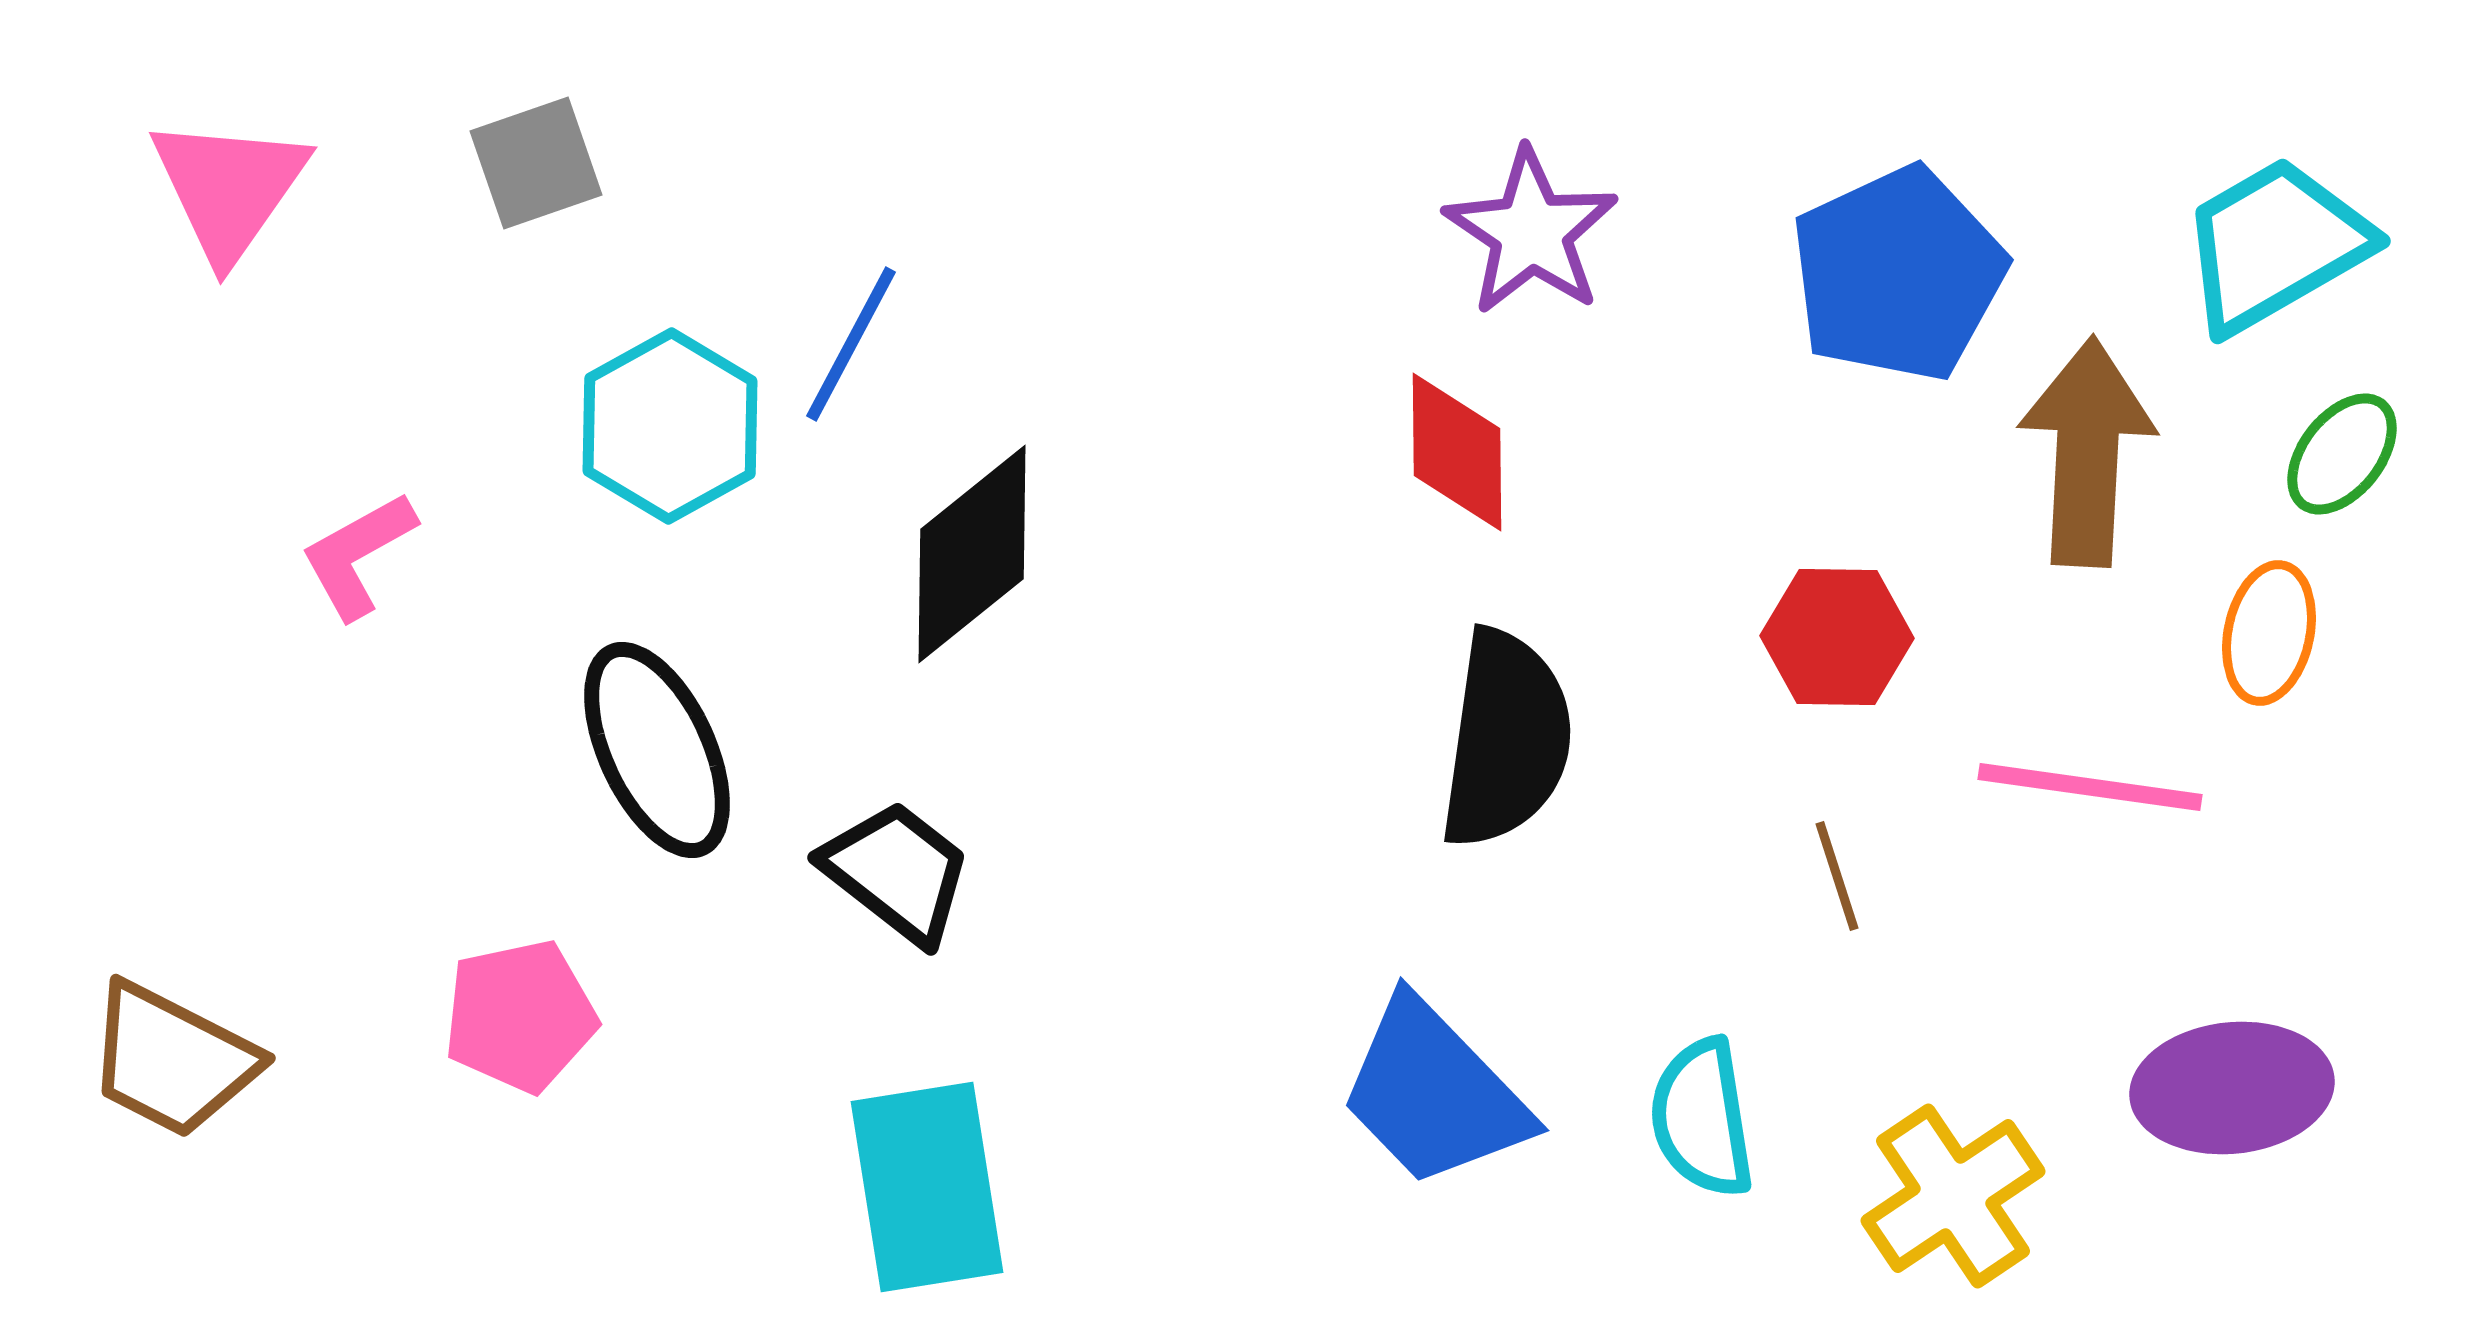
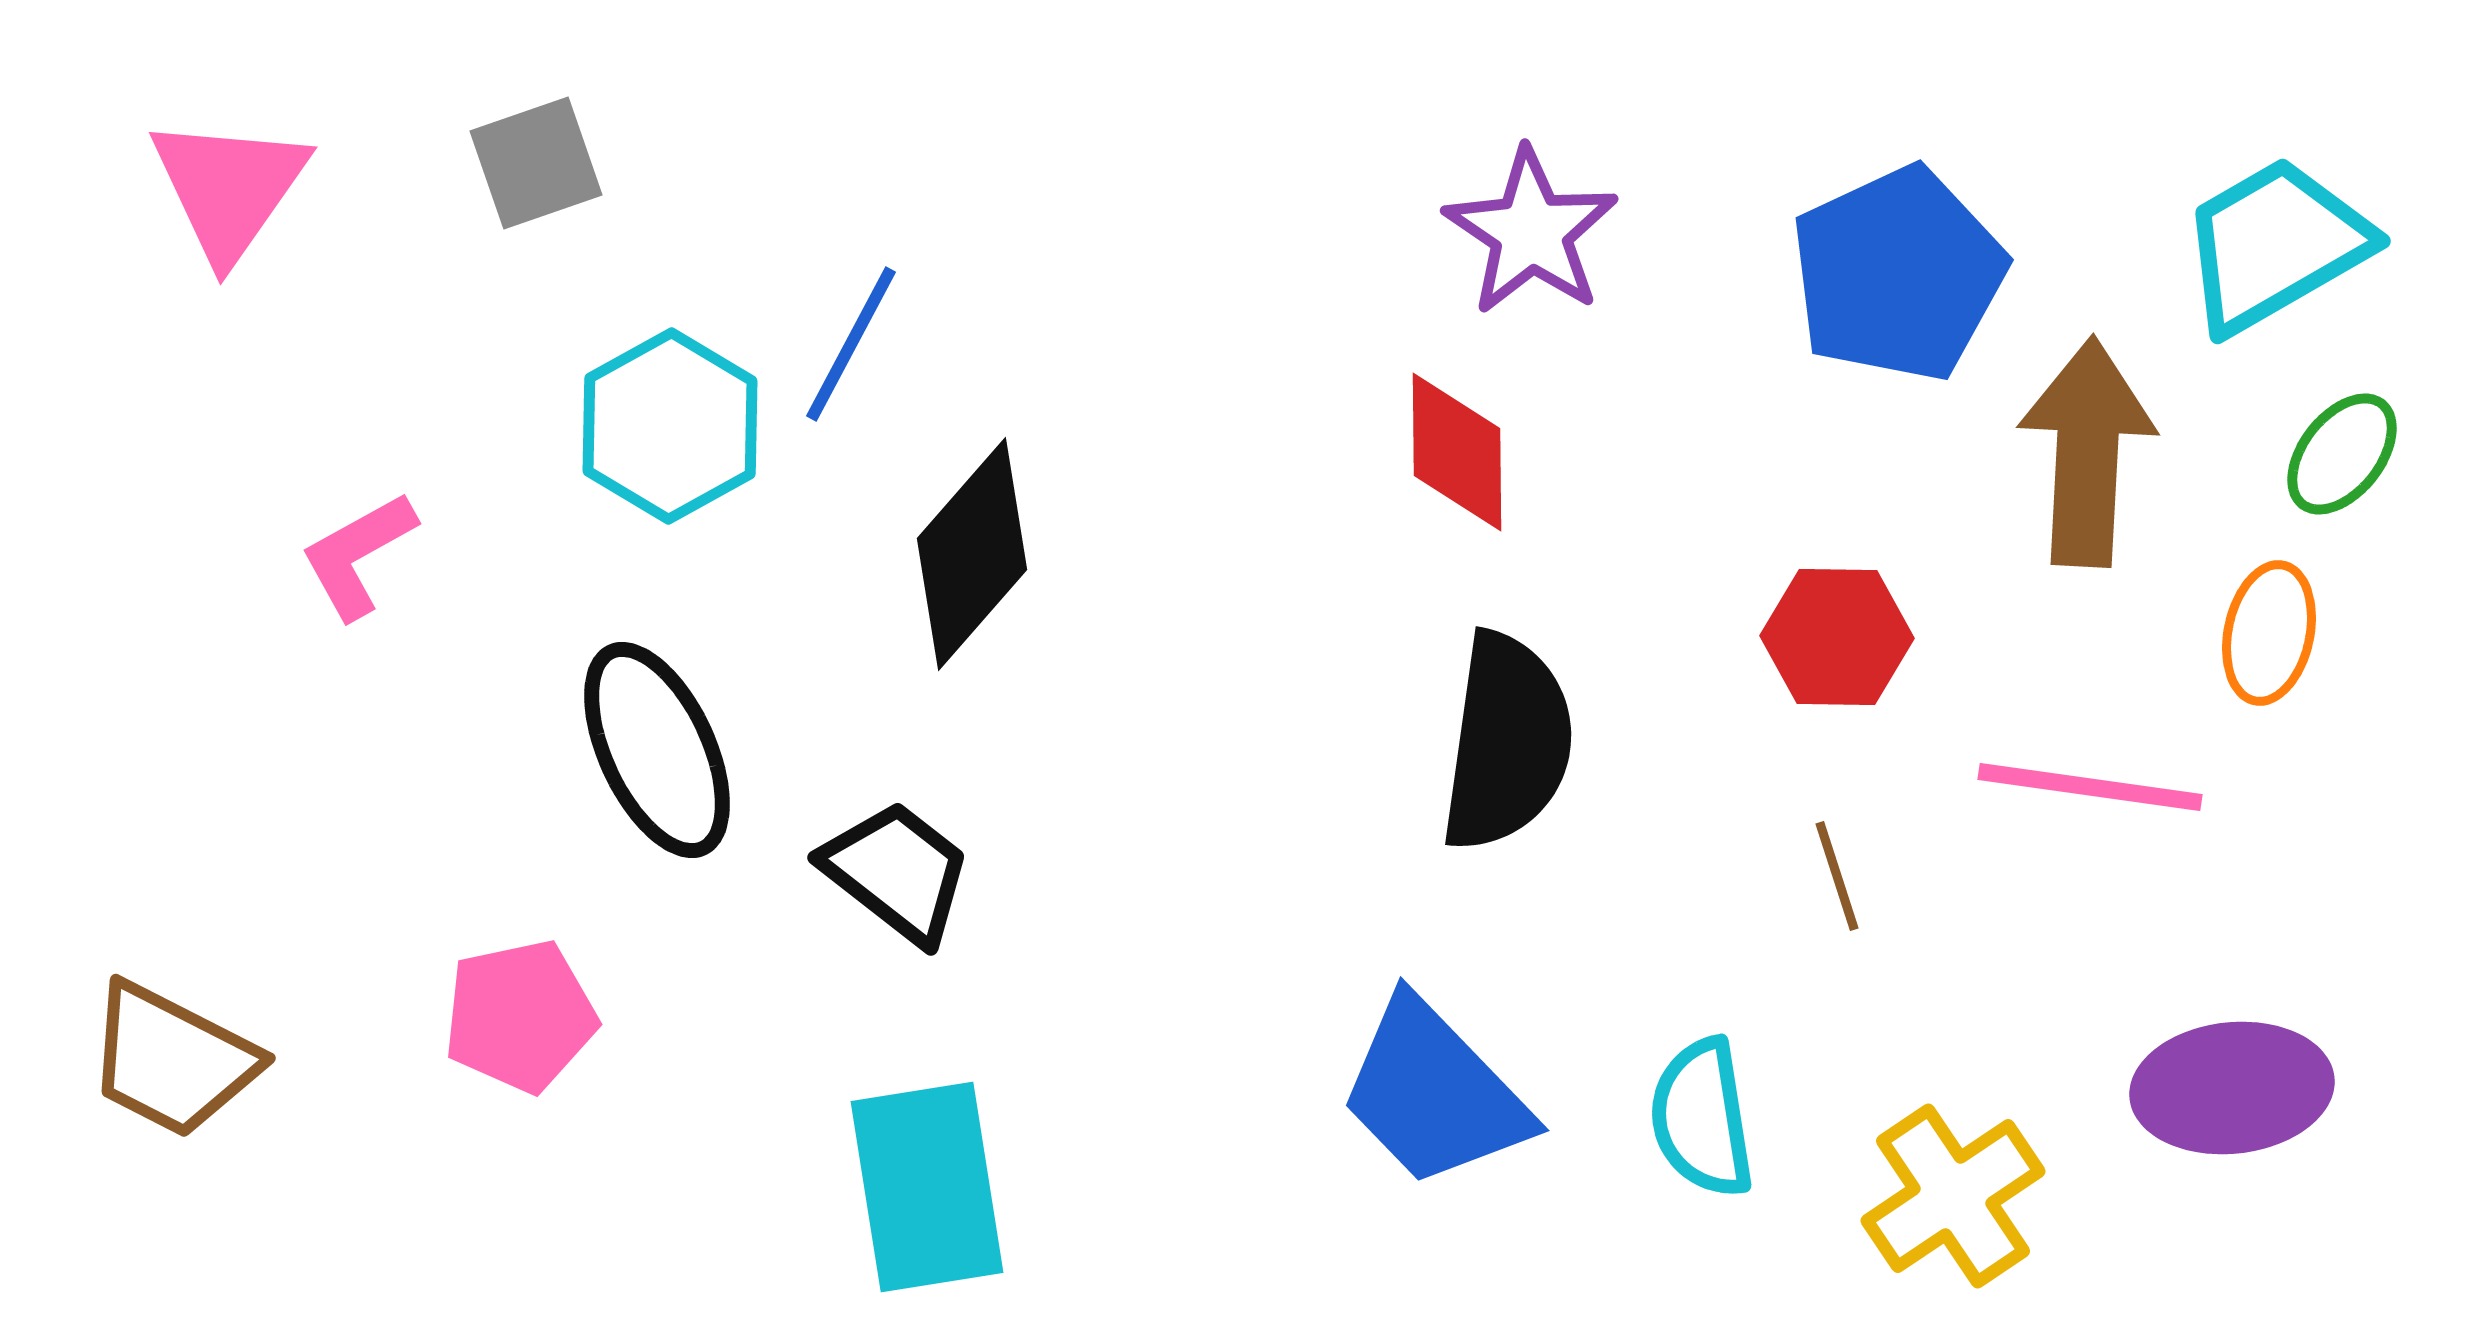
black diamond: rotated 10 degrees counterclockwise
black semicircle: moved 1 px right, 3 px down
